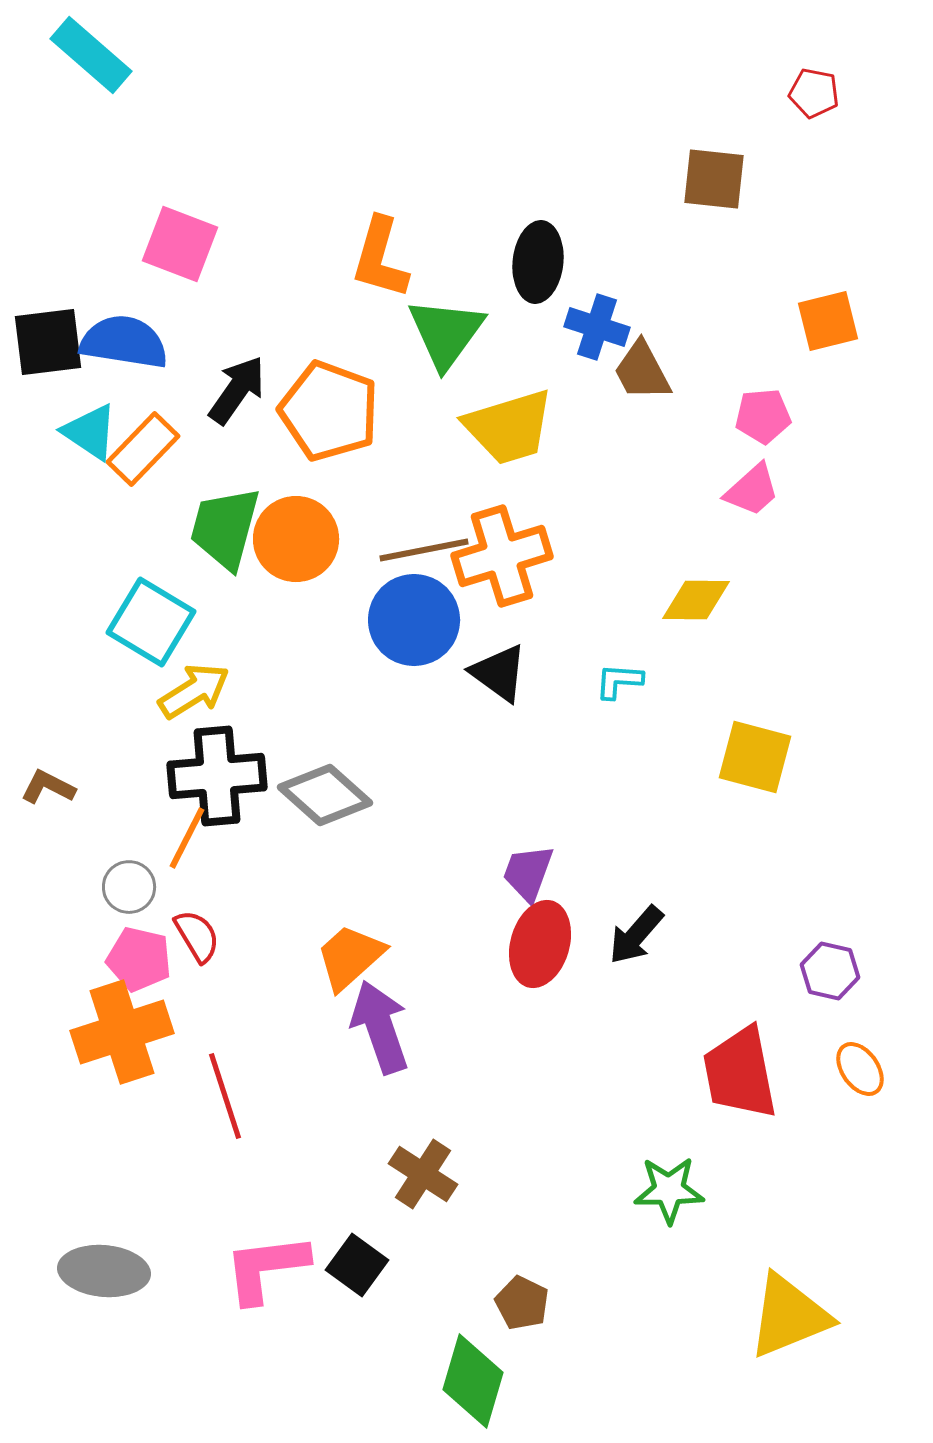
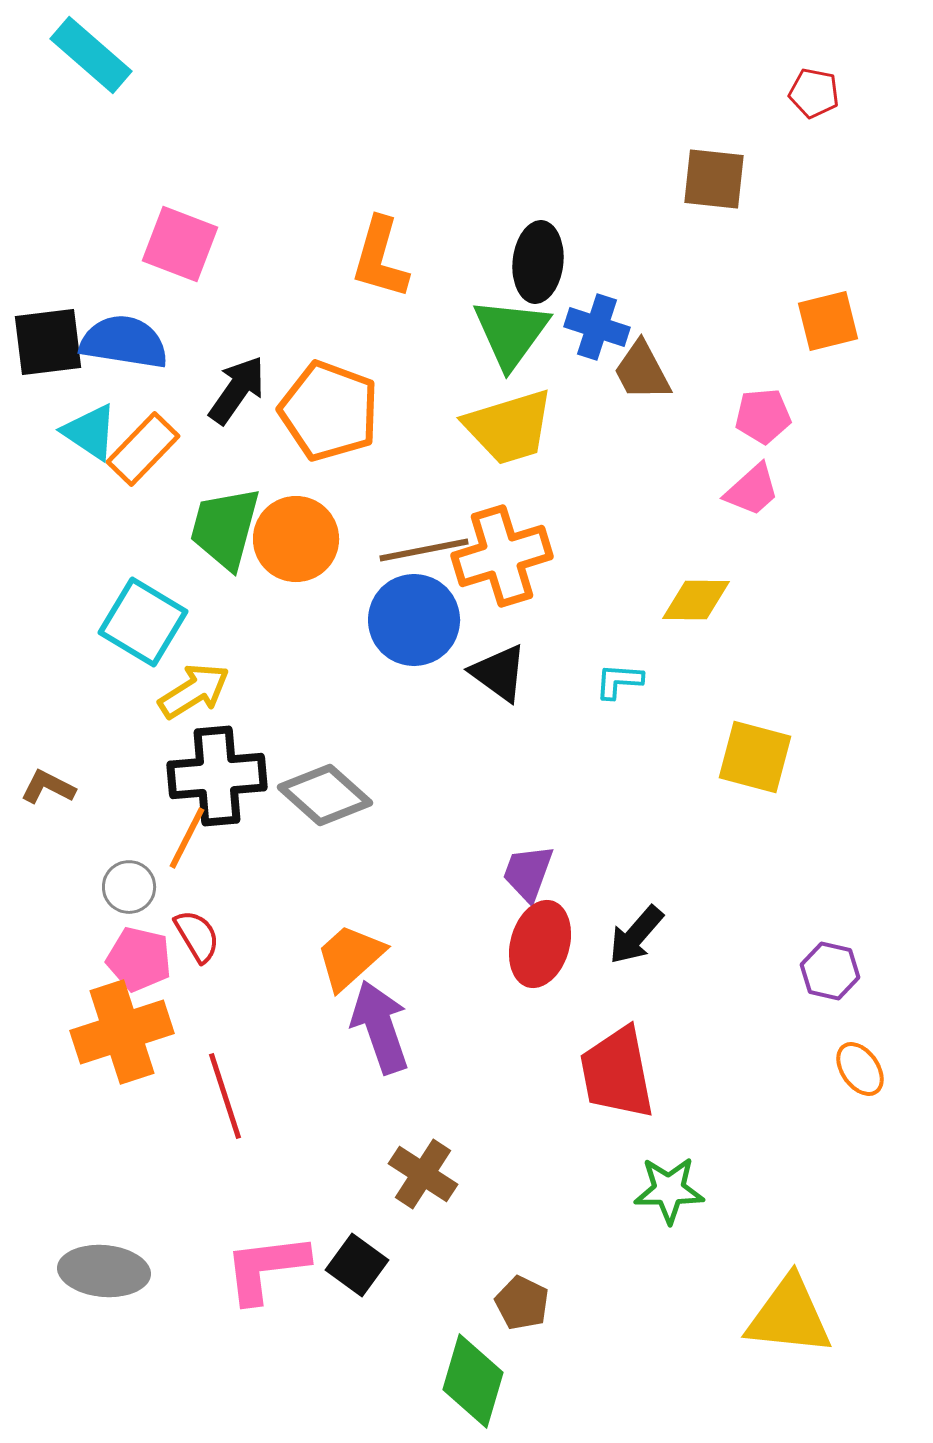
green triangle at (446, 333): moved 65 px right
cyan square at (151, 622): moved 8 px left
red trapezoid at (740, 1073): moved 123 px left
yellow triangle at (789, 1316): rotated 28 degrees clockwise
